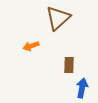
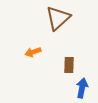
orange arrow: moved 2 px right, 6 px down
